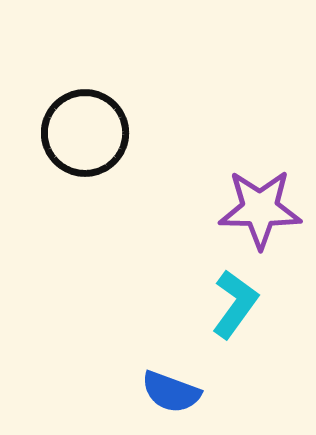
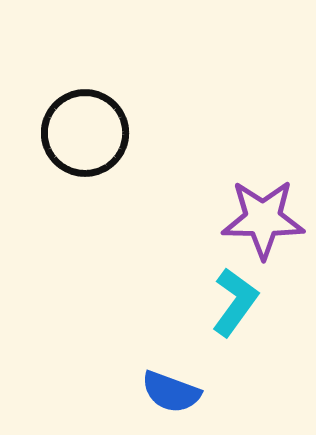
purple star: moved 3 px right, 10 px down
cyan L-shape: moved 2 px up
